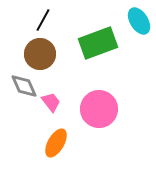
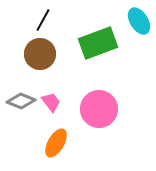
gray diamond: moved 3 px left, 15 px down; rotated 44 degrees counterclockwise
